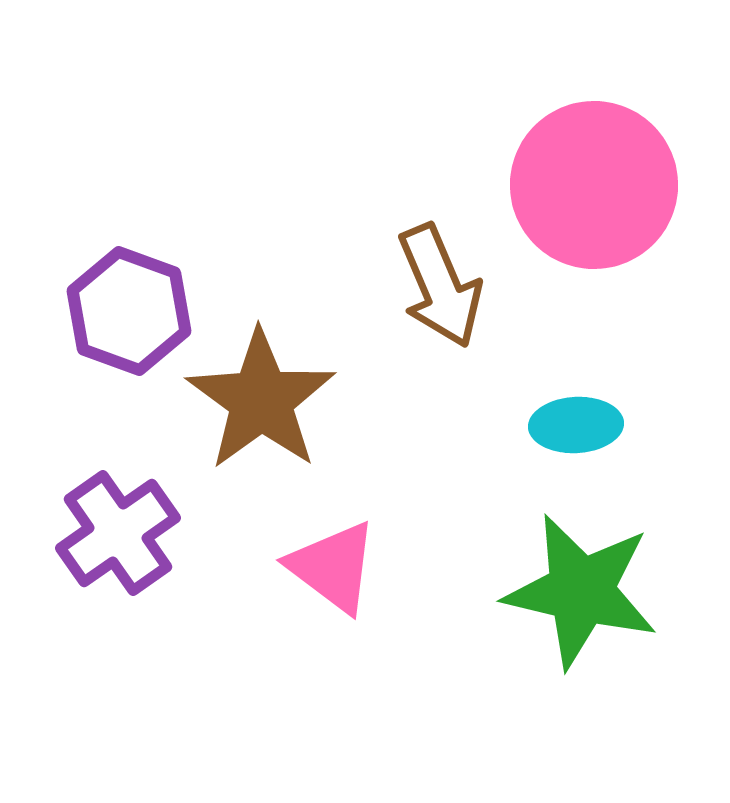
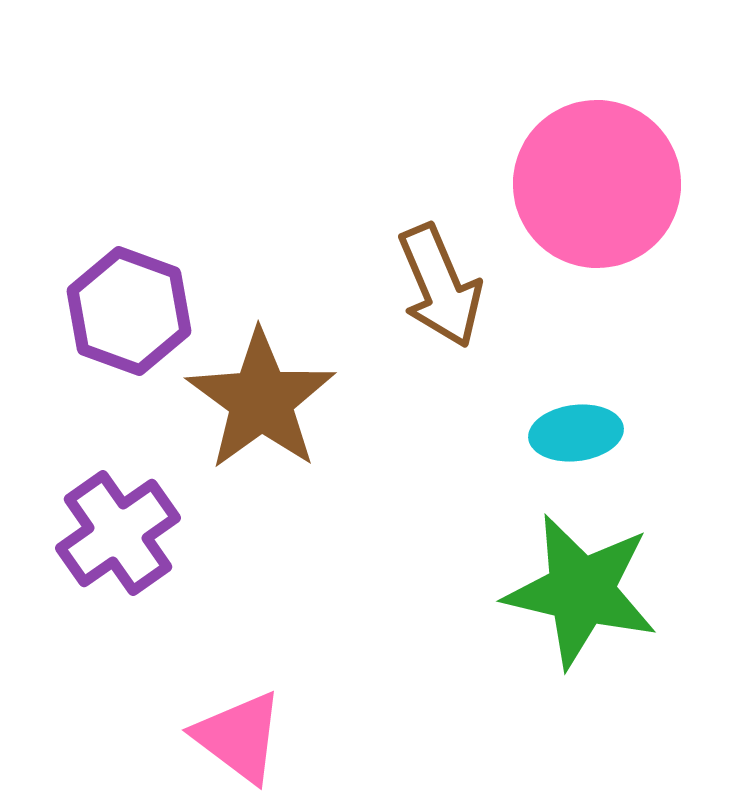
pink circle: moved 3 px right, 1 px up
cyan ellipse: moved 8 px down; rotated 4 degrees counterclockwise
pink triangle: moved 94 px left, 170 px down
